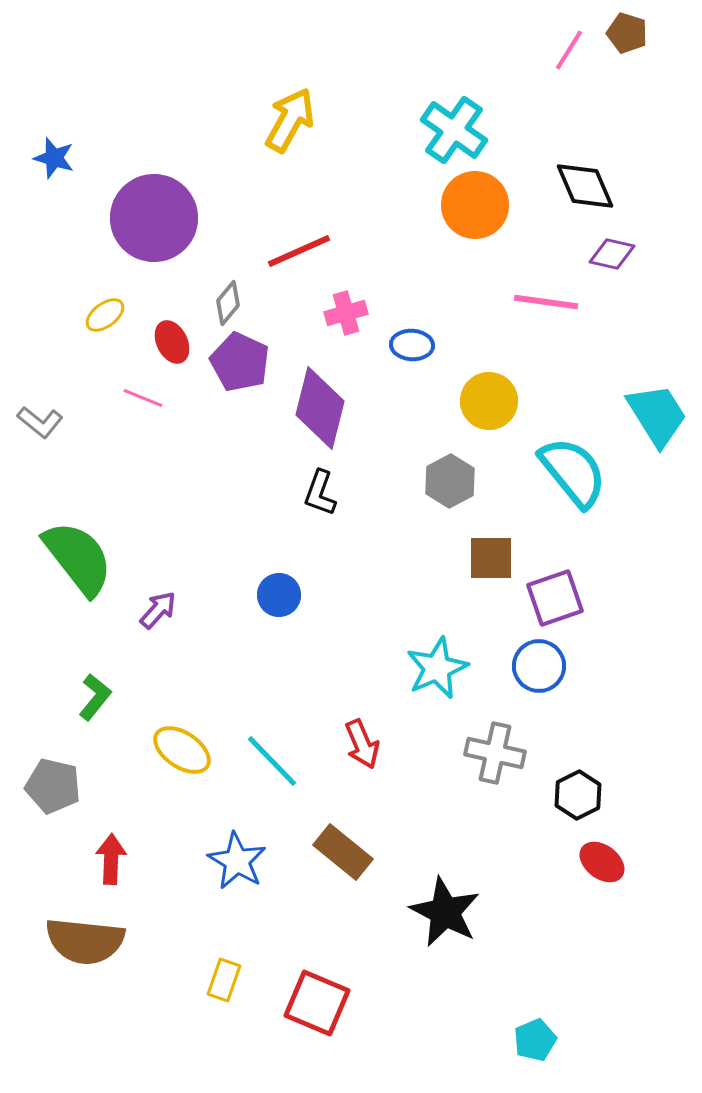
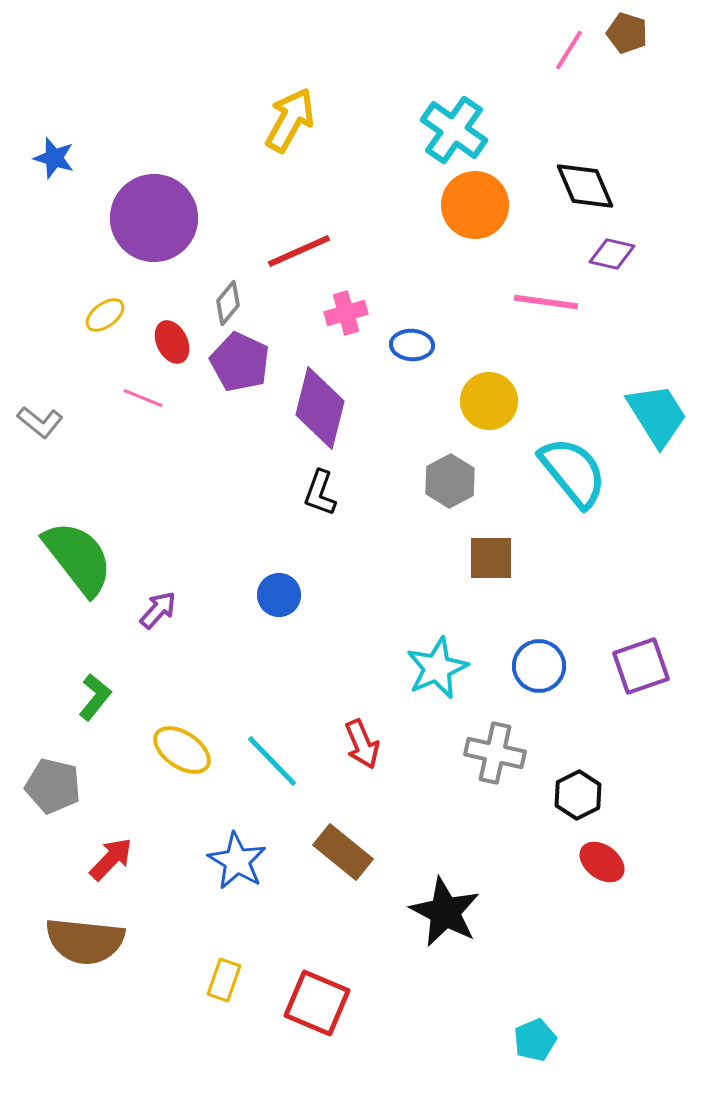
purple square at (555, 598): moved 86 px right, 68 px down
red arrow at (111, 859): rotated 42 degrees clockwise
